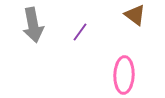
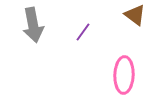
purple line: moved 3 px right
